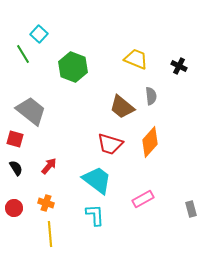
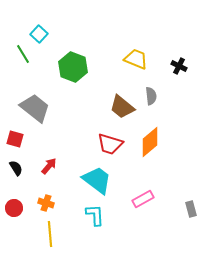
gray trapezoid: moved 4 px right, 3 px up
orange diamond: rotated 8 degrees clockwise
